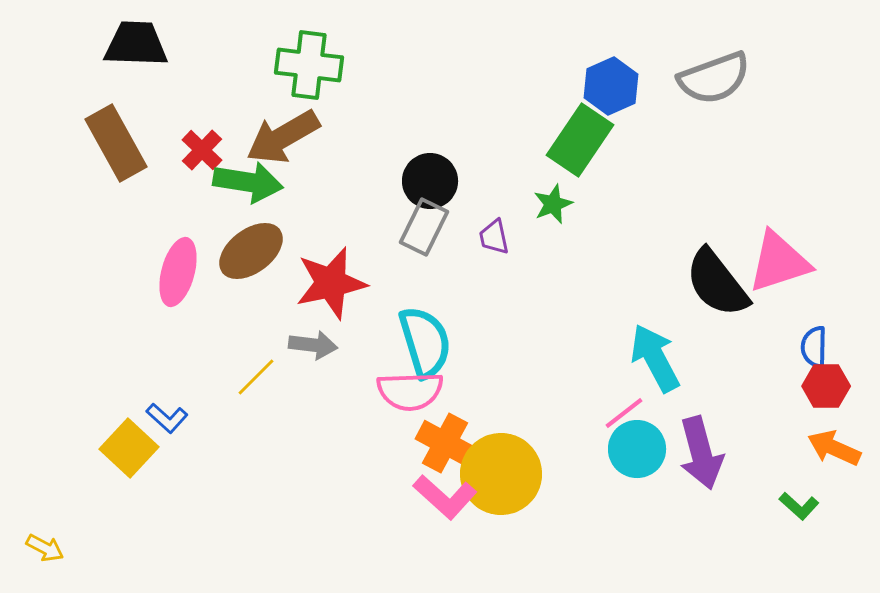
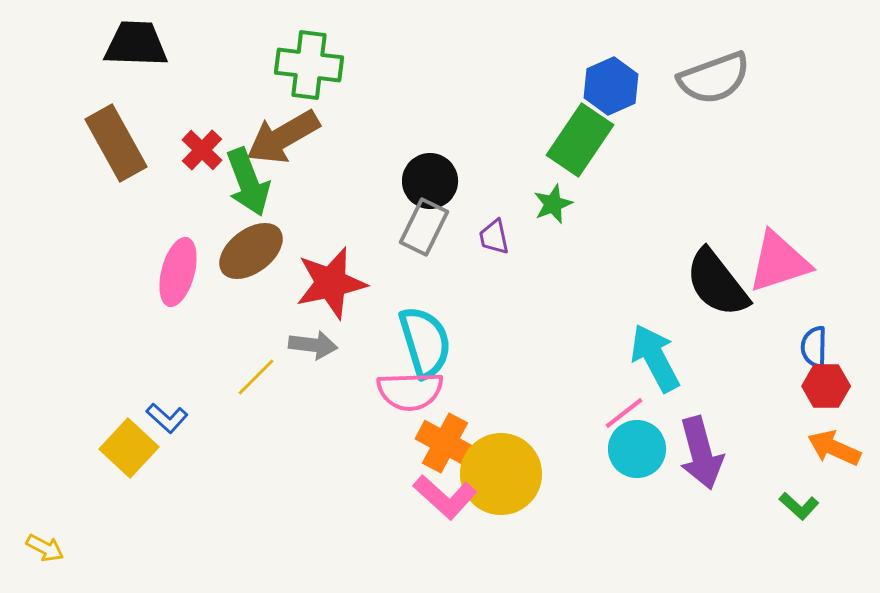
green arrow: rotated 60 degrees clockwise
